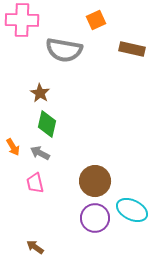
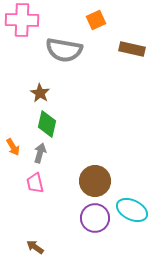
gray arrow: rotated 78 degrees clockwise
